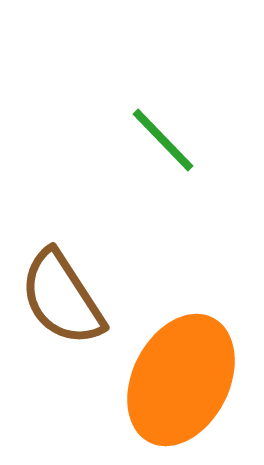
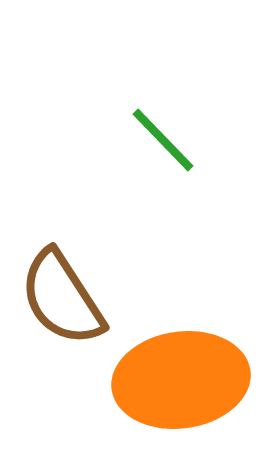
orange ellipse: rotated 55 degrees clockwise
